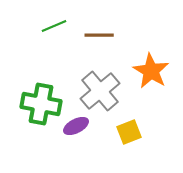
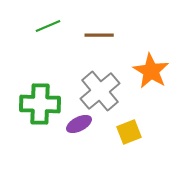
green line: moved 6 px left
green cross: moved 1 px left; rotated 9 degrees counterclockwise
purple ellipse: moved 3 px right, 2 px up
